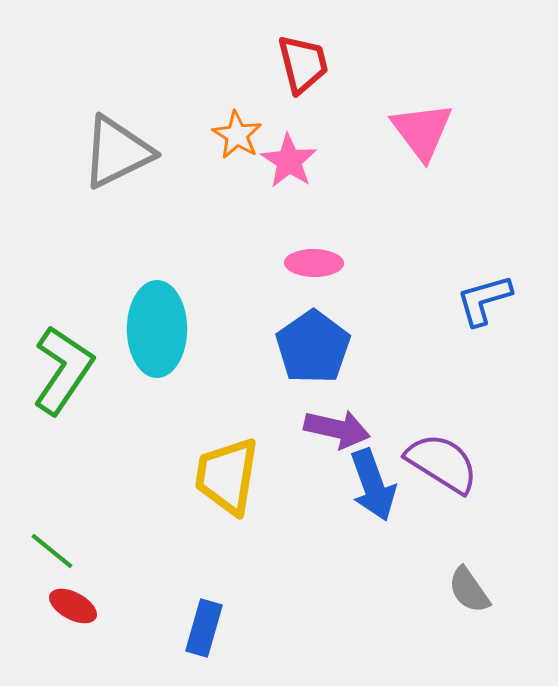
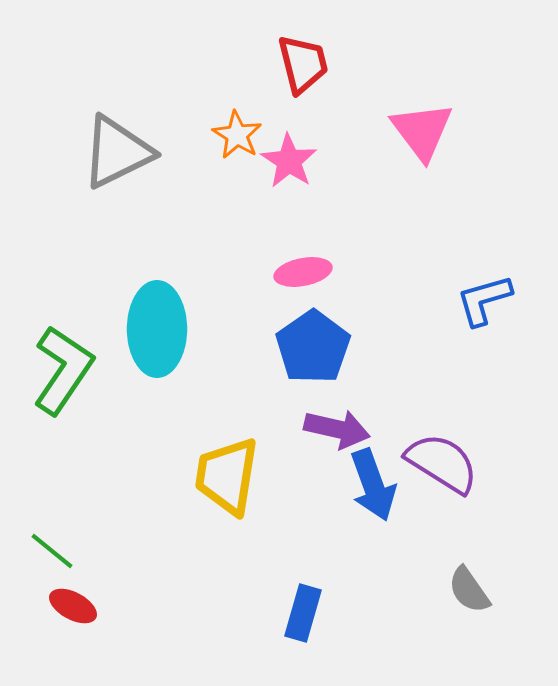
pink ellipse: moved 11 px left, 9 px down; rotated 12 degrees counterclockwise
blue rectangle: moved 99 px right, 15 px up
